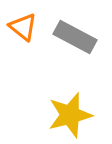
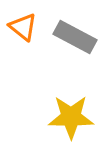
yellow star: moved 1 px right, 2 px down; rotated 15 degrees clockwise
